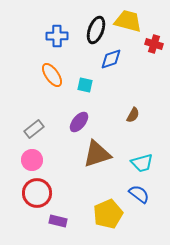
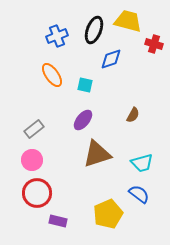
black ellipse: moved 2 px left
blue cross: rotated 20 degrees counterclockwise
purple ellipse: moved 4 px right, 2 px up
